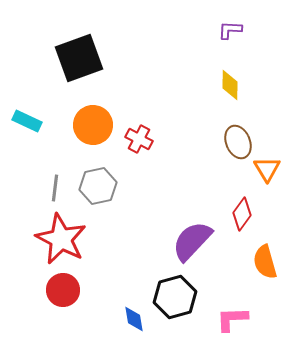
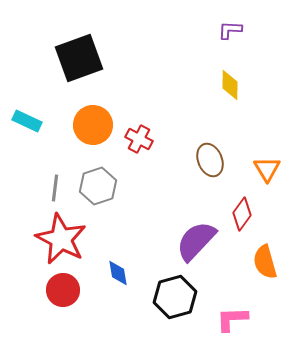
brown ellipse: moved 28 px left, 18 px down
gray hexagon: rotated 6 degrees counterclockwise
purple semicircle: moved 4 px right
blue diamond: moved 16 px left, 46 px up
